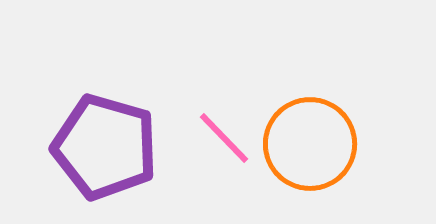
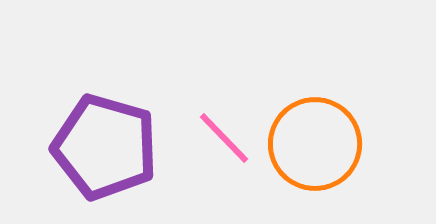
orange circle: moved 5 px right
